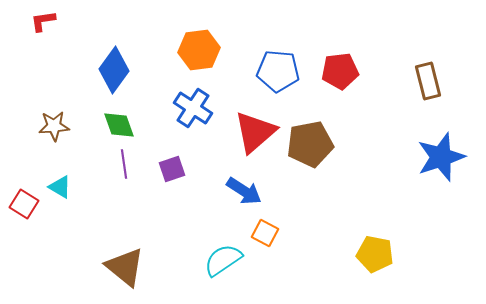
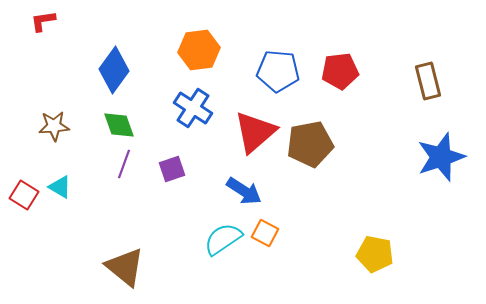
purple line: rotated 28 degrees clockwise
red square: moved 9 px up
cyan semicircle: moved 21 px up
